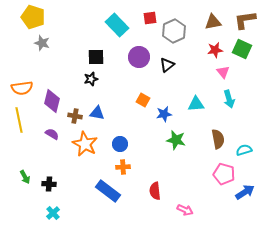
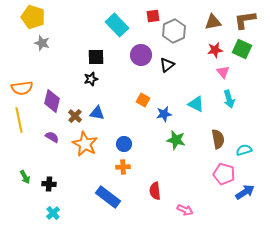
red square: moved 3 px right, 2 px up
purple circle: moved 2 px right, 2 px up
cyan triangle: rotated 30 degrees clockwise
brown cross: rotated 32 degrees clockwise
purple semicircle: moved 3 px down
blue circle: moved 4 px right
blue rectangle: moved 6 px down
